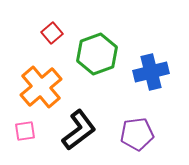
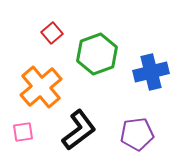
pink square: moved 2 px left, 1 px down
